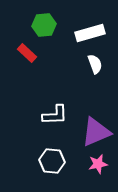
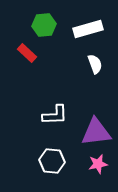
white rectangle: moved 2 px left, 4 px up
purple triangle: rotated 16 degrees clockwise
